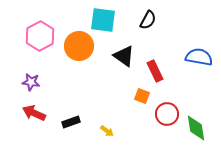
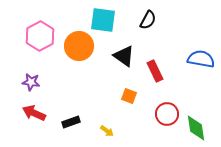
blue semicircle: moved 2 px right, 2 px down
orange square: moved 13 px left
